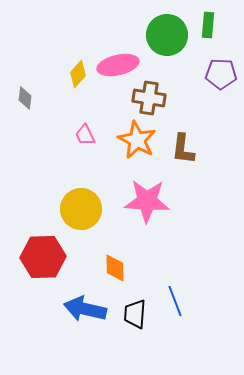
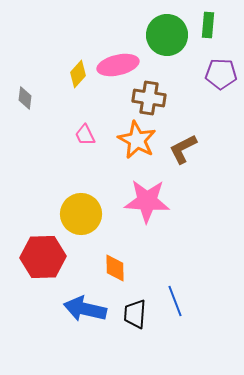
brown L-shape: rotated 56 degrees clockwise
yellow circle: moved 5 px down
